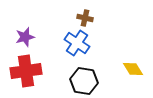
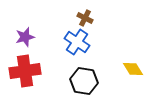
brown cross: rotated 14 degrees clockwise
blue cross: moved 1 px up
red cross: moved 1 px left
